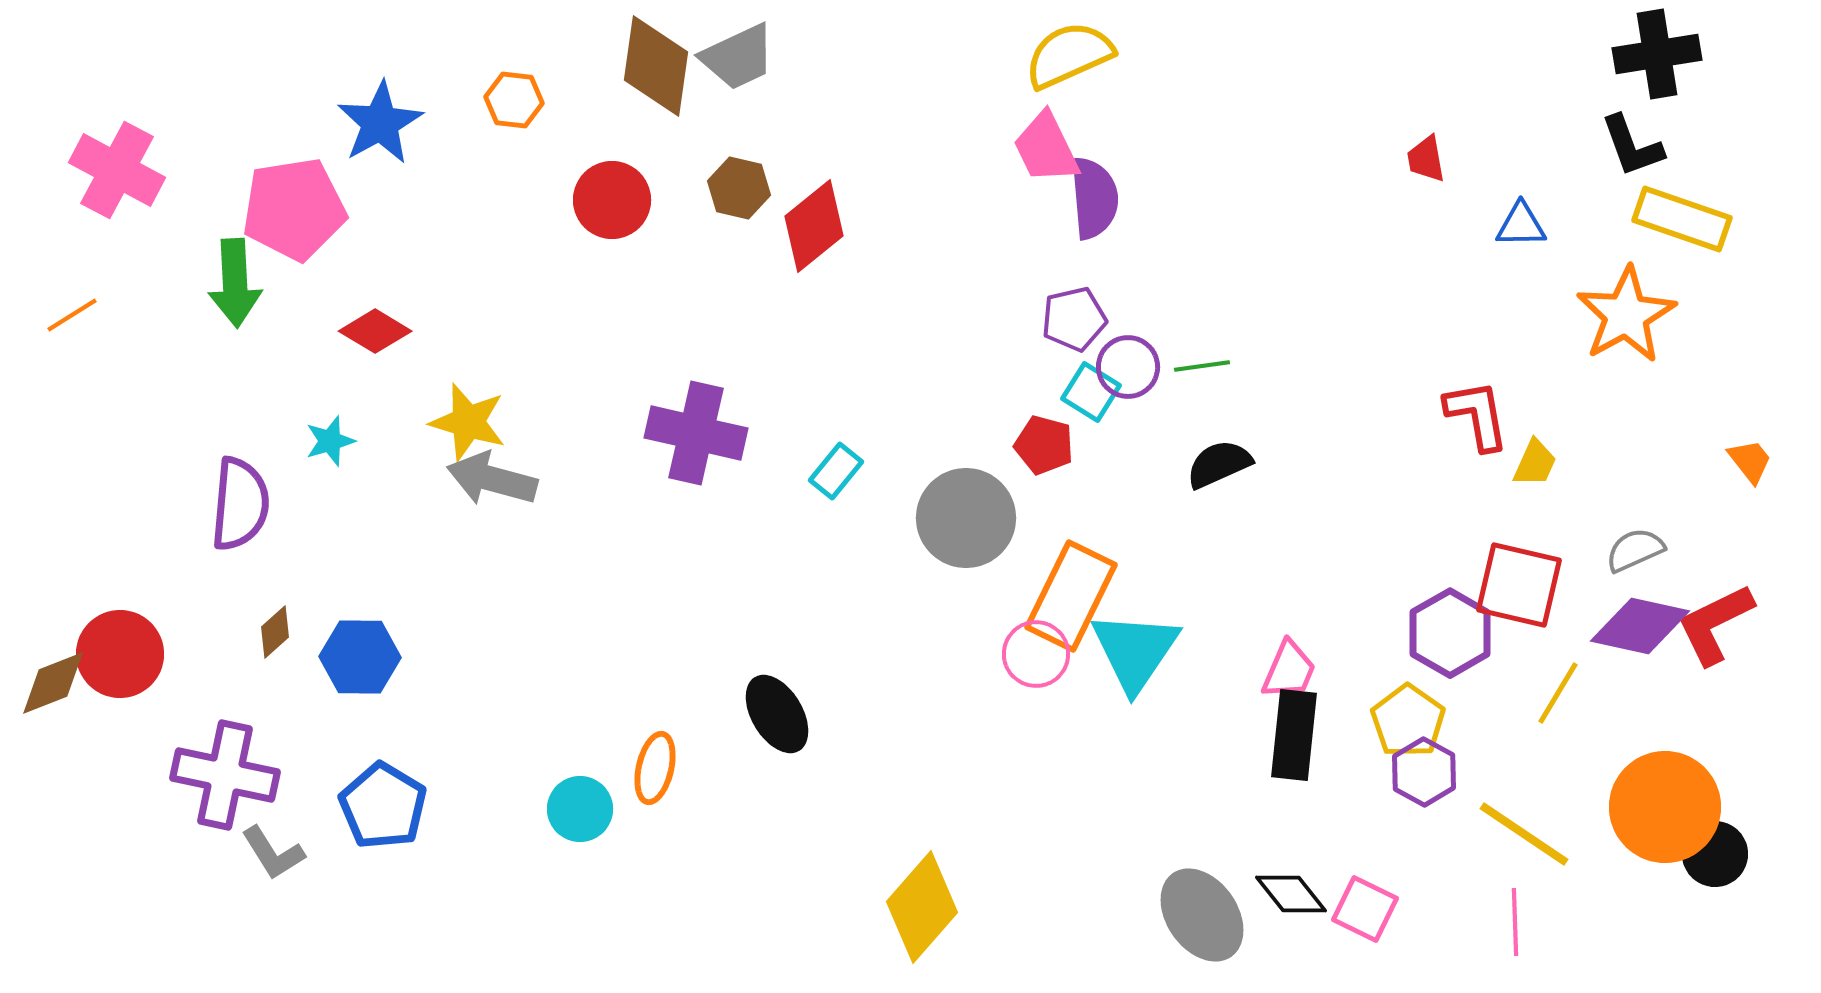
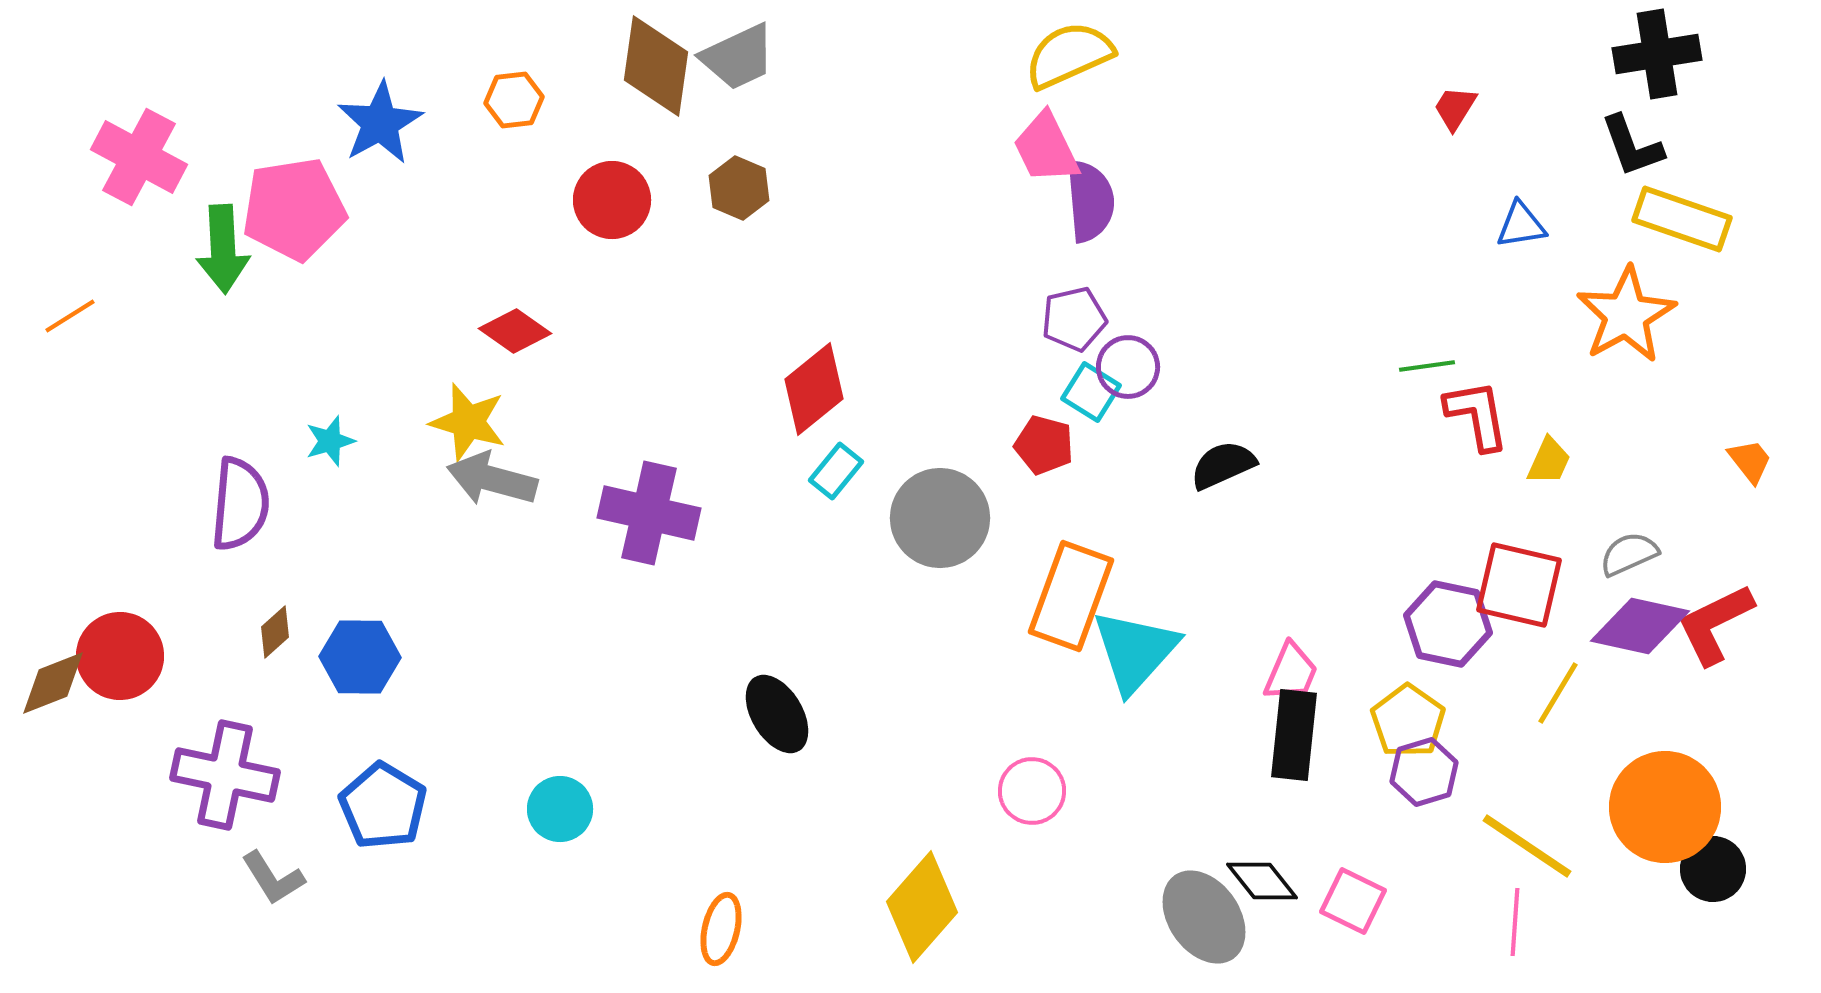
orange hexagon at (514, 100): rotated 14 degrees counterclockwise
red trapezoid at (1426, 159): moved 29 px right, 51 px up; rotated 42 degrees clockwise
pink cross at (117, 170): moved 22 px right, 13 px up
brown hexagon at (739, 188): rotated 10 degrees clockwise
purple semicircle at (1094, 198): moved 4 px left, 3 px down
blue triangle at (1521, 225): rotated 8 degrees counterclockwise
red diamond at (814, 226): moved 163 px down
green arrow at (235, 283): moved 12 px left, 34 px up
orange line at (72, 315): moved 2 px left, 1 px down
red diamond at (375, 331): moved 140 px right; rotated 4 degrees clockwise
green line at (1202, 366): moved 225 px right
purple cross at (696, 433): moved 47 px left, 80 px down
yellow trapezoid at (1535, 463): moved 14 px right, 2 px up
black semicircle at (1219, 464): moved 4 px right, 1 px down
gray circle at (966, 518): moved 26 px left
gray semicircle at (1635, 550): moved 6 px left, 4 px down
orange rectangle at (1071, 596): rotated 6 degrees counterclockwise
purple hexagon at (1450, 633): moved 2 px left, 9 px up; rotated 18 degrees counterclockwise
cyan triangle at (1135, 651): rotated 8 degrees clockwise
red circle at (120, 654): moved 2 px down
pink circle at (1036, 654): moved 4 px left, 137 px down
pink trapezoid at (1289, 670): moved 2 px right, 2 px down
orange ellipse at (655, 768): moved 66 px right, 161 px down
purple hexagon at (1424, 772): rotated 14 degrees clockwise
cyan circle at (580, 809): moved 20 px left
yellow line at (1524, 834): moved 3 px right, 12 px down
gray L-shape at (273, 853): moved 25 px down
black circle at (1715, 854): moved 2 px left, 15 px down
black diamond at (1291, 894): moved 29 px left, 13 px up
pink square at (1365, 909): moved 12 px left, 8 px up
gray ellipse at (1202, 915): moved 2 px right, 2 px down
pink line at (1515, 922): rotated 6 degrees clockwise
